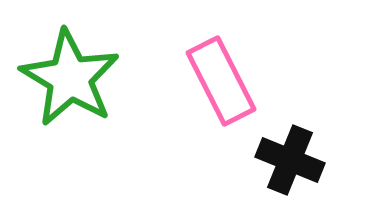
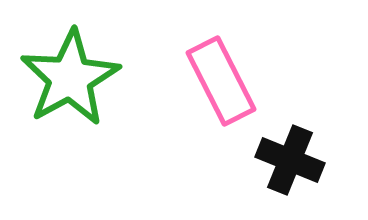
green star: rotated 12 degrees clockwise
